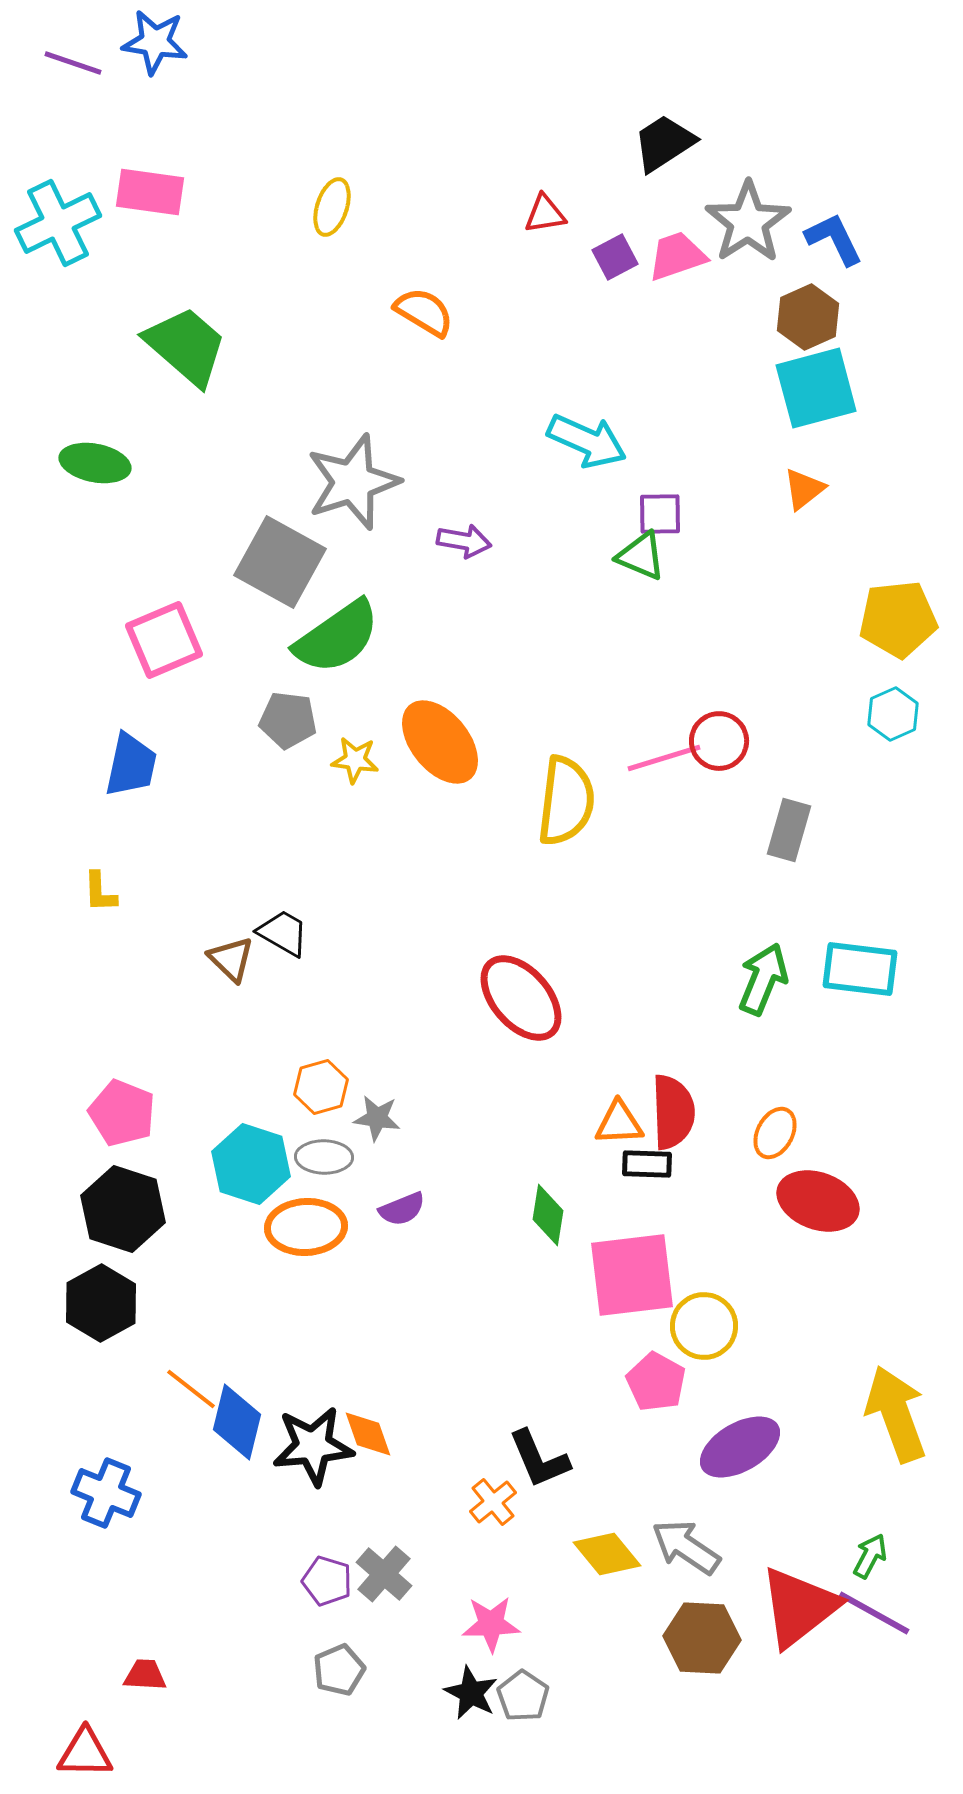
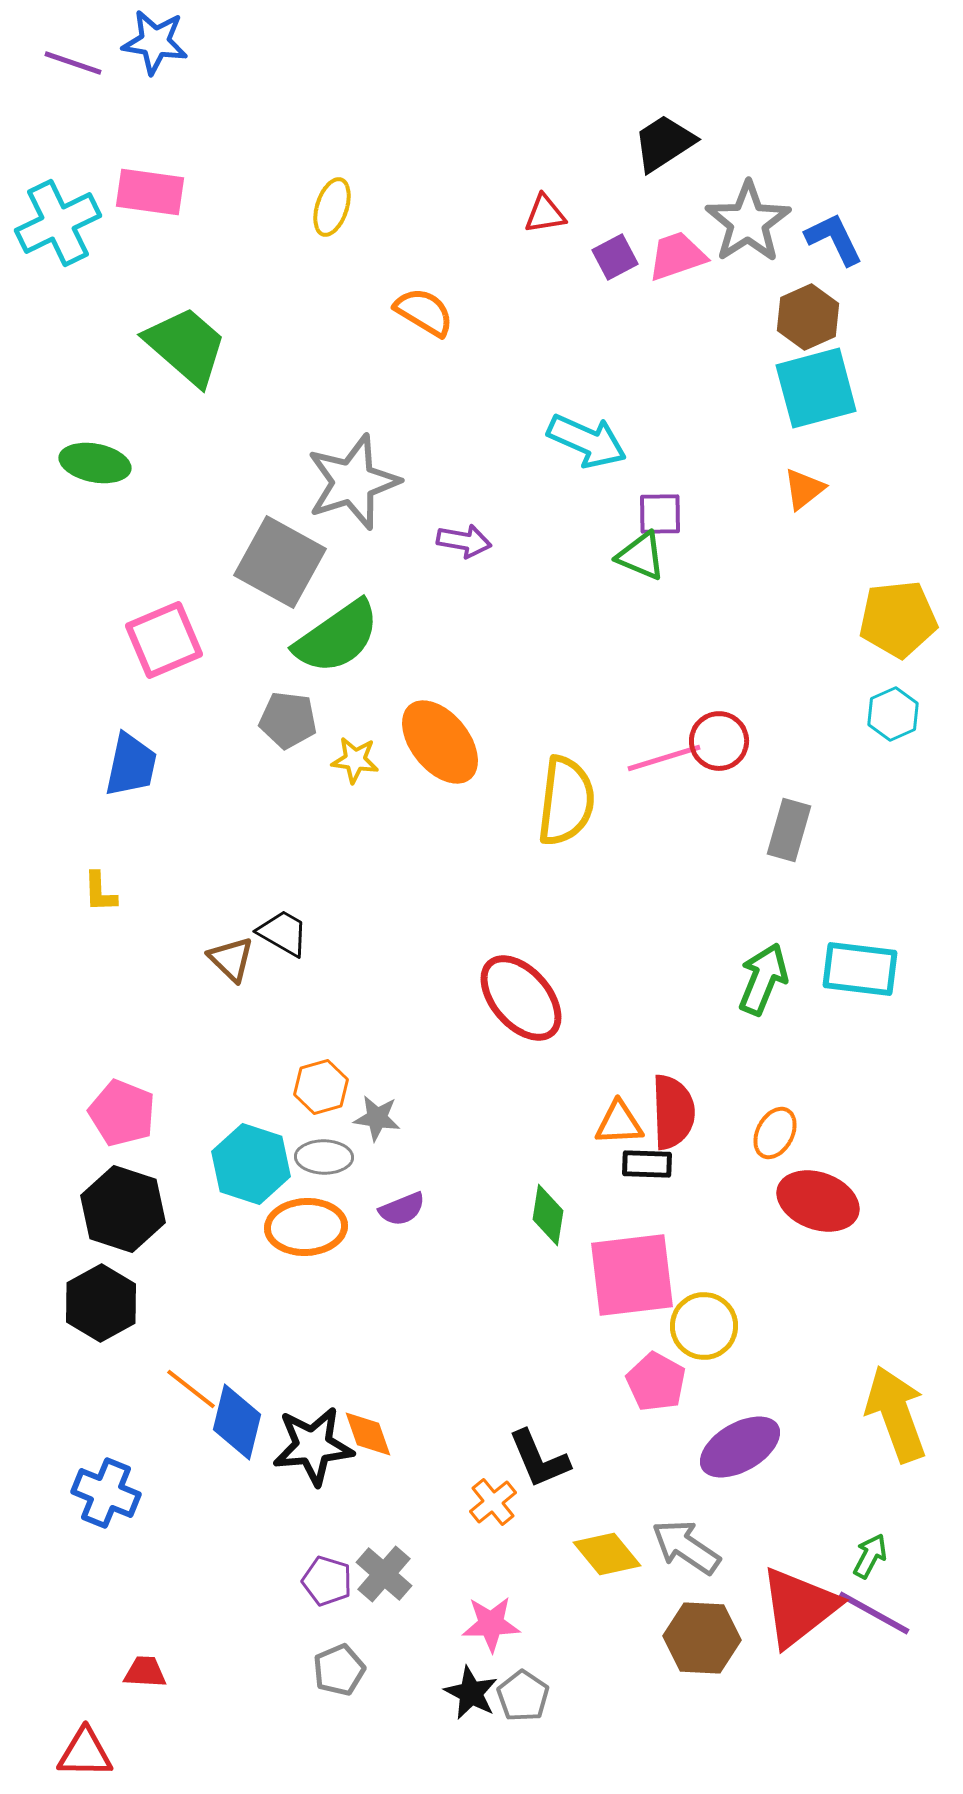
red trapezoid at (145, 1675): moved 3 px up
